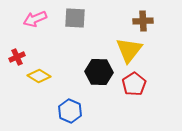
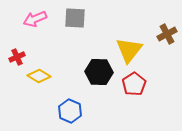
brown cross: moved 24 px right, 13 px down; rotated 24 degrees counterclockwise
